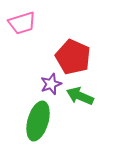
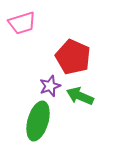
purple star: moved 1 px left, 2 px down
